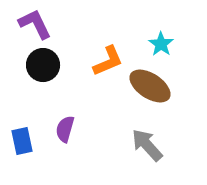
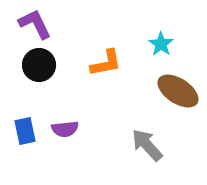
orange L-shape: moved 2 px left, 2 px down; rotated 12 degrees clockwise
black circle: moved 4 px left
brown ellipse: moved 28 px right, 5 px down
purple semicircle: rotated 112 degrees counterclockwise
blue rectangle: moved 3 px right, 10 px up
